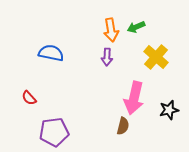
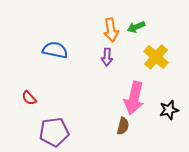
blue semicircle: moved 4 px right, 3 px up
